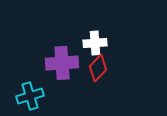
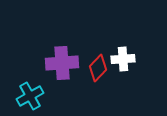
white cross: moved 28 px right, 16 px down
cyan cross: rotated 12 degrees counterclockwise
